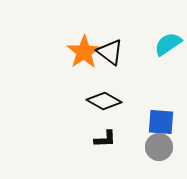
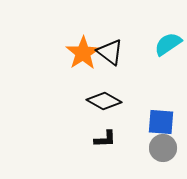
orange star: moved 1 px left, 1 px down
gray circle: moved 4 px right, 1 px down
